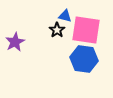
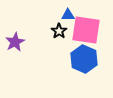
blue triangle: moved 3 px right, 1 px up; rotated 16 degrees counterclockwise
black star: moved 2 px right, 1 px down
blue hexagon: rotated 16 degrees clockwise
